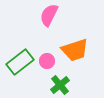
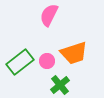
orange trapezoid: moved 1 px left, 3 px down
